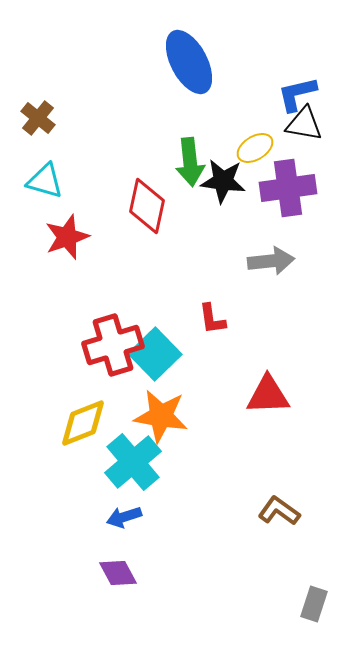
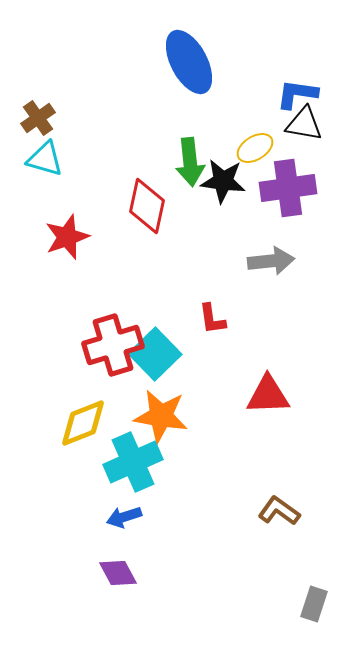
blue L-shape: rotated 21 degrees clockwise
brown cross: rotated 16 degrees clockwise
cyan triangle: moved 22 px up
cyan cross: rotated 16 degrees clockwise
